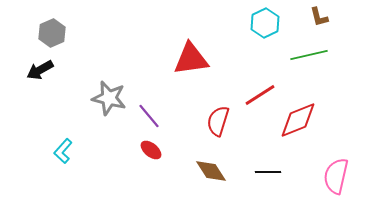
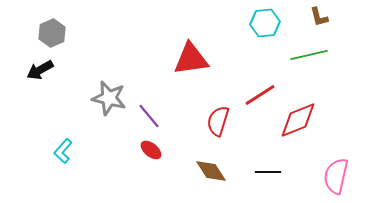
cyan hexagon: rotated 20 degrees clockwise
